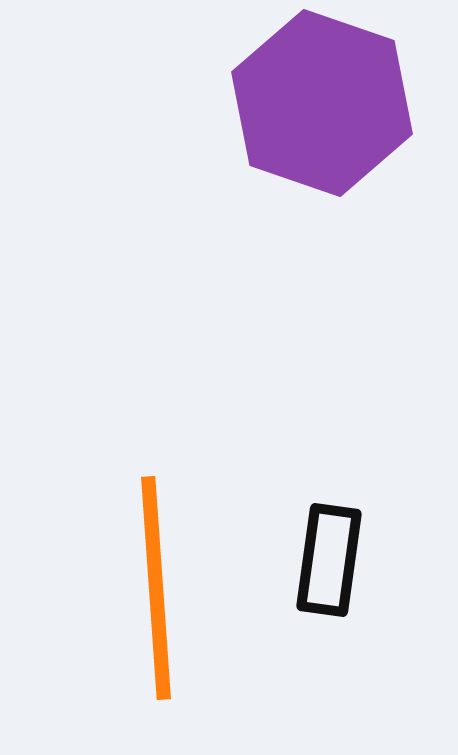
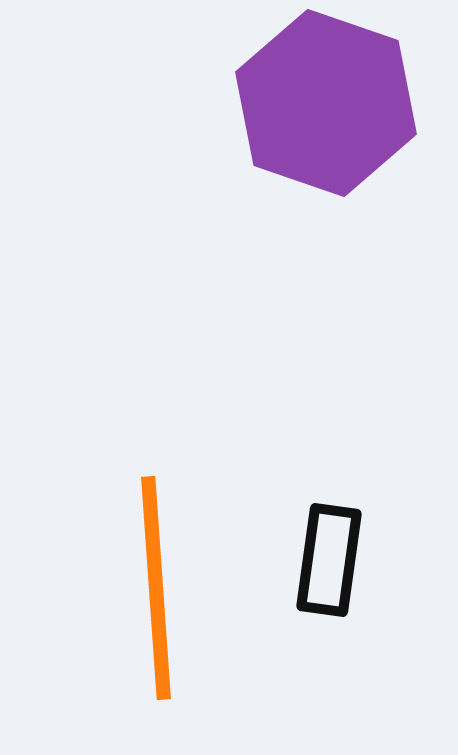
purple hexagon: moved 4 px right
